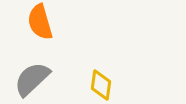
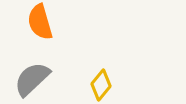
yellow diamond: rotated 32 degrees clockwise
